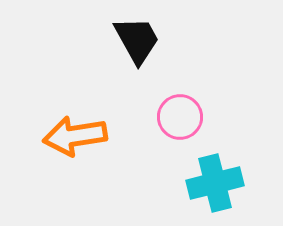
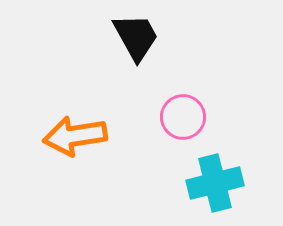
black trapezoid: moved 1 px left, 3 px up
pink circle: moved 3 px right
